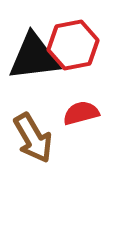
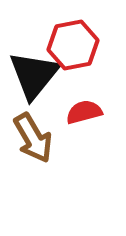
black triangle: moved 18 px down; rotated 44 degrees counterclockwise
red semicircle: moved 3 px right, 1 px up
